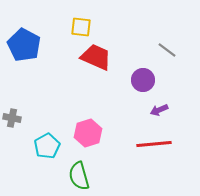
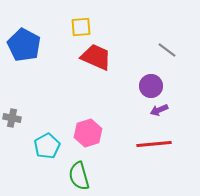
yellow square: rotated 10 degrees counterclockwise
purple circle: moved 8 px right, 6 px down
